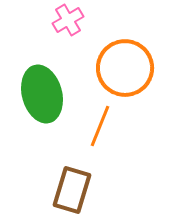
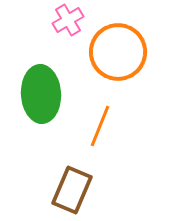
orange circle: moved 7 px left, 16 px up
green ellipse: moved 1 px left; rotated 12 degrees clockwise
brown rectangle: rotated 6 degrees clockwise
